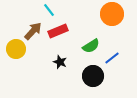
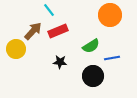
orange circle: moved 2 px left, 1 px down
blue line: rotated 28 degrees clockwise
black star: rotated 16 degrees counterclockwise
